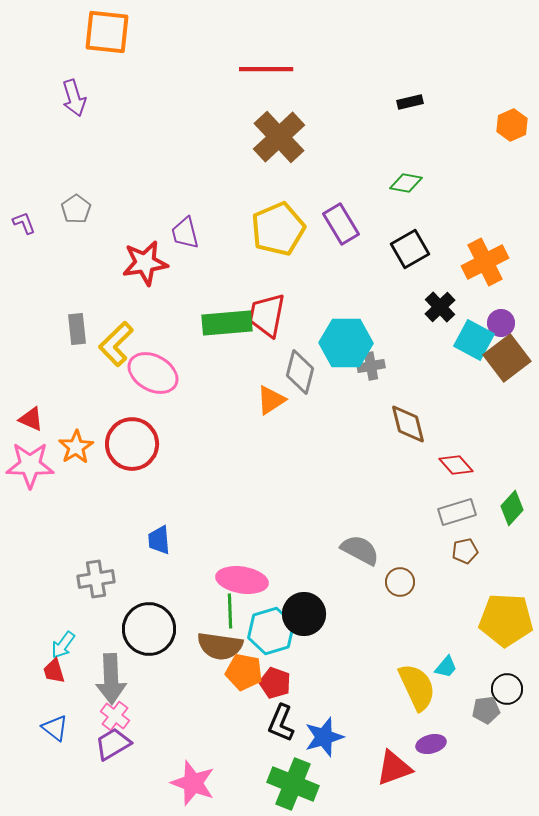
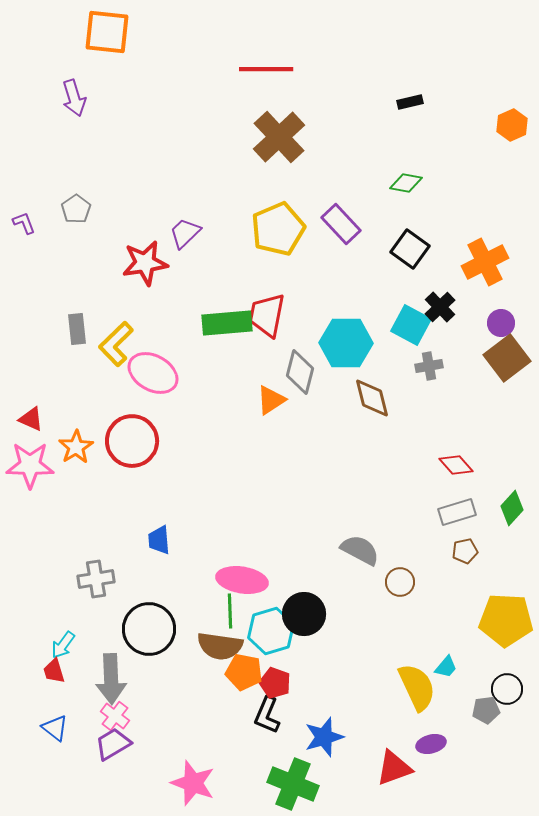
purple rectangle at (341, 224): rotated 12 degrees counterclockwise
purple trapezoid at (185, 233): rotated 60 degrees clockwise
black square at (410, 249): rotated 24 degrees counterclockwise
cyan square at (474, 340): moved 63 px left, 15 px up
gray cross at (371, 366): moved 58 px right
brown diamond at (408, 424): moved 36 px left, 26 px up
red circle at (132, 444): moved 3 px up
black L-shape at (281, 723): moved 14 px left, 8 px up
